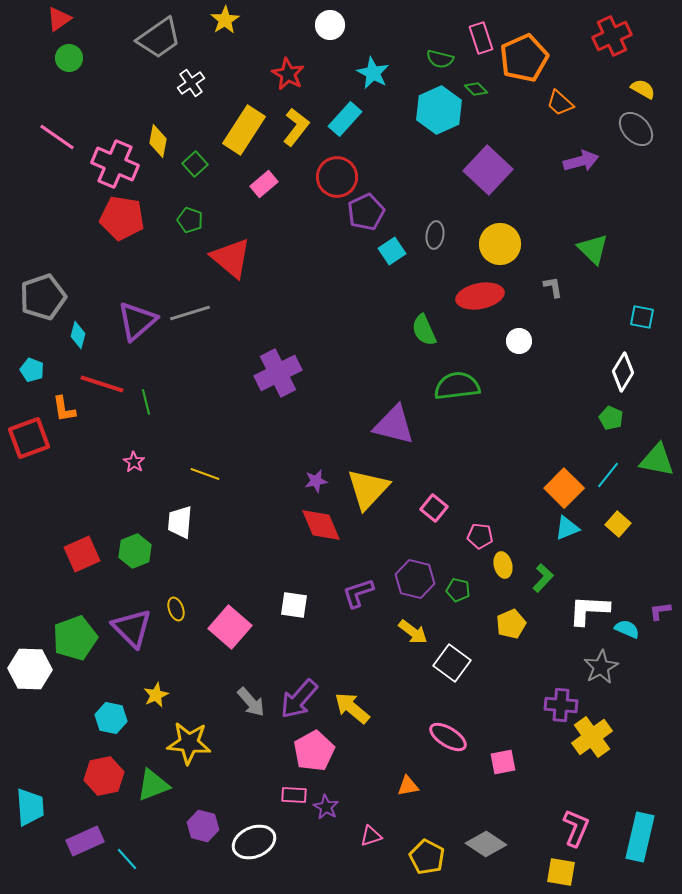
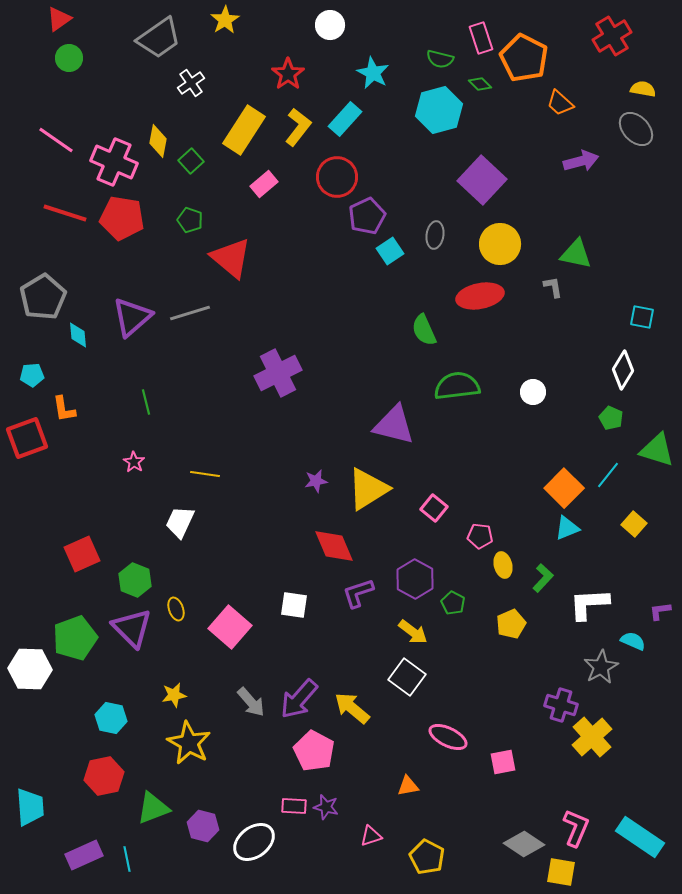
red cross at (612, 36): rotated 6 degrees counterclockwise
orange pentagon at (524, 58): rotated 21 degrees counterclockwise
red star at (288, 74): rotated 8 degrees clockwise
green diamond at (476, 89): moved 4 px right, 5 px up
yellow semicircle at (643, 89): rotated 20 degrees counterclockwise
cyan hexagon at (439, 110): rotated 9 degrees clockwise
yellow L-shape at (296, 127): moved 2 px right
pink line at (57, 137): moved 1 px left, 3 px down
pink cross at (115, 164): moved 1 px left, 2 px up
green square at (195, 164): moved 4 px left, 3 px up
purple square at (488, 170): moved 6 px left, 10 px down
purple pentagon at (366, 212): moved 1 px right, 4 px down
green triangle at (593, 249): moved 17 px left, 5 px down; rotated 32 degrees counterclockwise
cyan square at (392, 251): moved 2 px left
gray pentagon at (43, 297): rotated 12 degrees counterclockwise
purple triangle at (137, 321): moved 5 px left, 4 px up
cyan diamond at (78, 335): rotated 20 degrees counterclockwise
white circle at (519, 341): moved 14 px right, 51 px down
cyan pentagon at (32, 370): moved 5 px down; rotated 25 degrees counterclockwise
white diamond at (623, 372): moved 2 px up
red line at (102, 384): moved 37 px left, 171 px up
red square at (29, 438): moved 2 px left
green triangle at (657, 460): moved 10 px up; rotated 6 degrees clockwise
yellow line at (205, 474): rotated 12 degrees counterclockwise
yellow triangle at (368, 489): rotated 15 degrees clockwise
white trapezoid at (180, 522): rotated 20 degrees clockwise
yellow square at (618, 524): moved 16 px right
red diamond at (321, 525): moved 13 px right, 21 px down
green hexagon at (135, 551): moved 29 px down; rotated 16 degrees counterclockwise
purple hexagon at (415, 579): rotated 15 degrees clockwise
green pentagon at (458, 590): moved 5 px left, 13 px down; rotated 15 degrees clockwise
white L-shape at (589, 610): moved 6 px up; rotated 6 degrees counterclockwise
cyan semicircle at (627, 629): moved 6 px right, 12 px down
white square at (452, 663): moved 45 px left, 14 px down
yellow star at (156, 695): moved 18 px right; rotated 15 degrees clockwise
purple cross at (561, 705): rotated 12 degrees clockwise
pink ellipse at (448, 737): rotated 6 degrees counterclockwise
yellow cross at (592, 737): rotated 6 degrees counterclockwise
yellow star at (189, 743): rotated 24 degrees clockwise
pink pentagon at (314, 751): rotated 15 degrees counterclockwise
green triangle at (153, 785): moved 23 px down
pink rectangle at (294, 795): moved 11 px down
purple star at (326, 807): rotated 15 degrees counterclockwise
cyan rectangle at (640, 837): rotated 69 degrees counterclockwise
purple rectangle at (85, 841): moved 1 px left, 14 px down
white ellipse at (254, 842): rotated 15 degrees counterclockwise
gray diamond at (486, 844): moved 38 px right
cyan line at (127, 859): rotated 30 degrees clockwise
